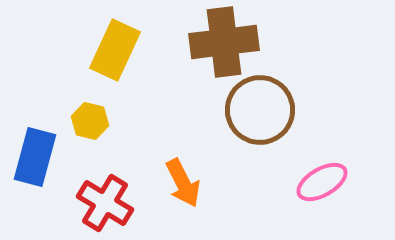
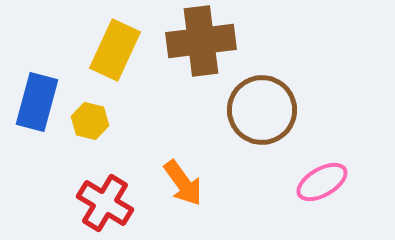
brown cross: moved 23 px left, 1 px up
brown circle: moved 2 px right
blue rectangle: moved 2 px right, 55 px up
orange arrow: rotated 9 degrees counterclockwise
